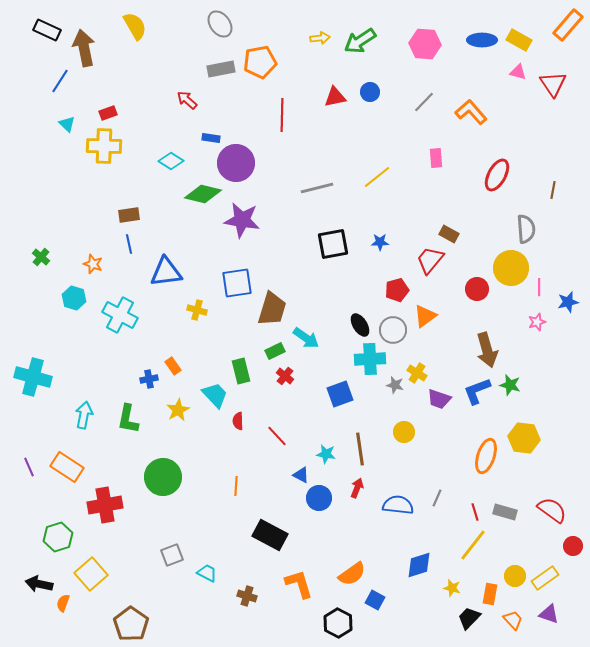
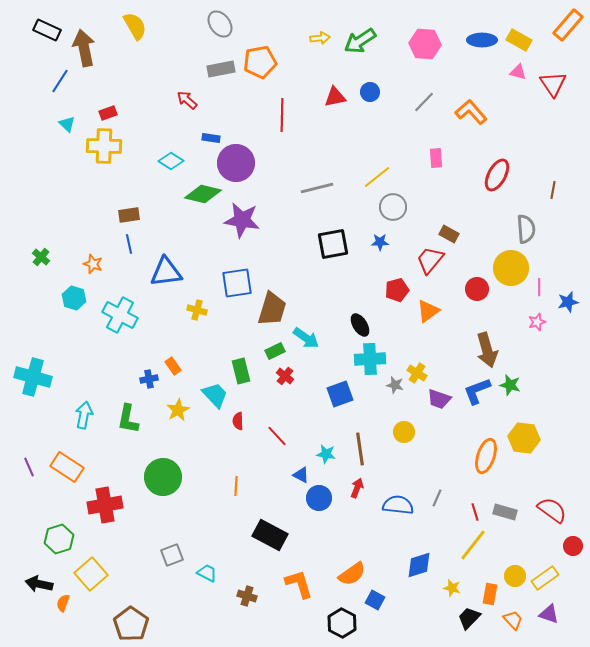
orange triangle at (425, 316): moved 3 px right, 5 px up
gray circle at (393, 330): moved 123 px up
green hexagon at (58, 537): moved 1 px right, 2 px down
black hexagon at (338, 623): moved 4 px right
